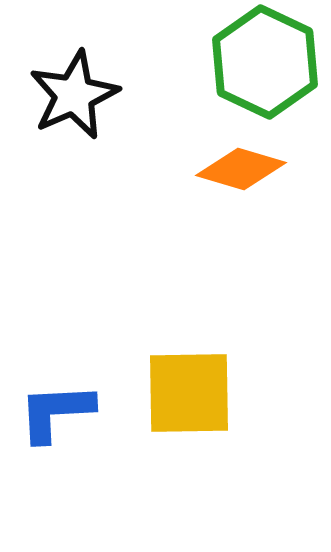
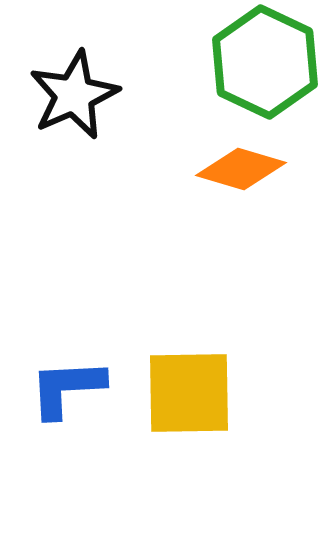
blue L-shape: moved 11 px right, 24 px up
